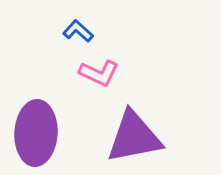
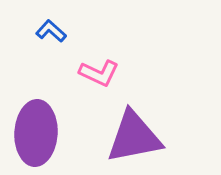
blue L-shape: moved 27 px left
